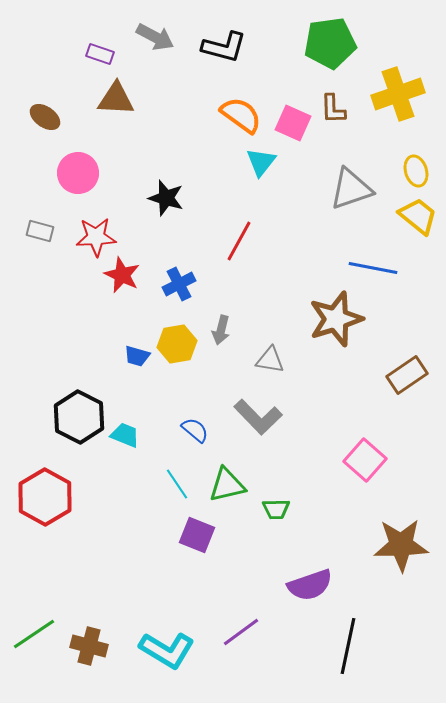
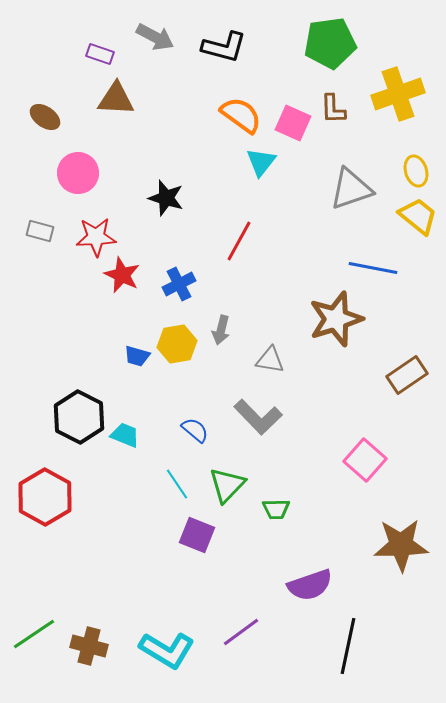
green triangle at (227, 485): rotated 33 degrees counterclockwise
